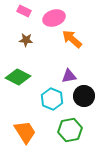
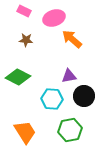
cyan hexagon: rotated 20 degrees counterclockwise
